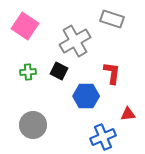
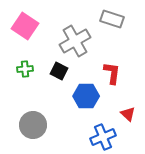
green cross: moved 3 px left, 3 px up
red triangle: rotated 49 degrees clockwise
